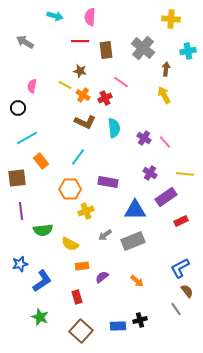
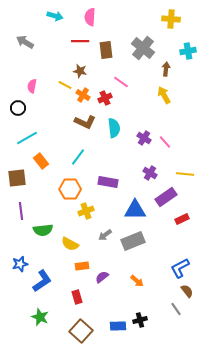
red rectangle at (181, 221): moved 1 px right, 2 px up
